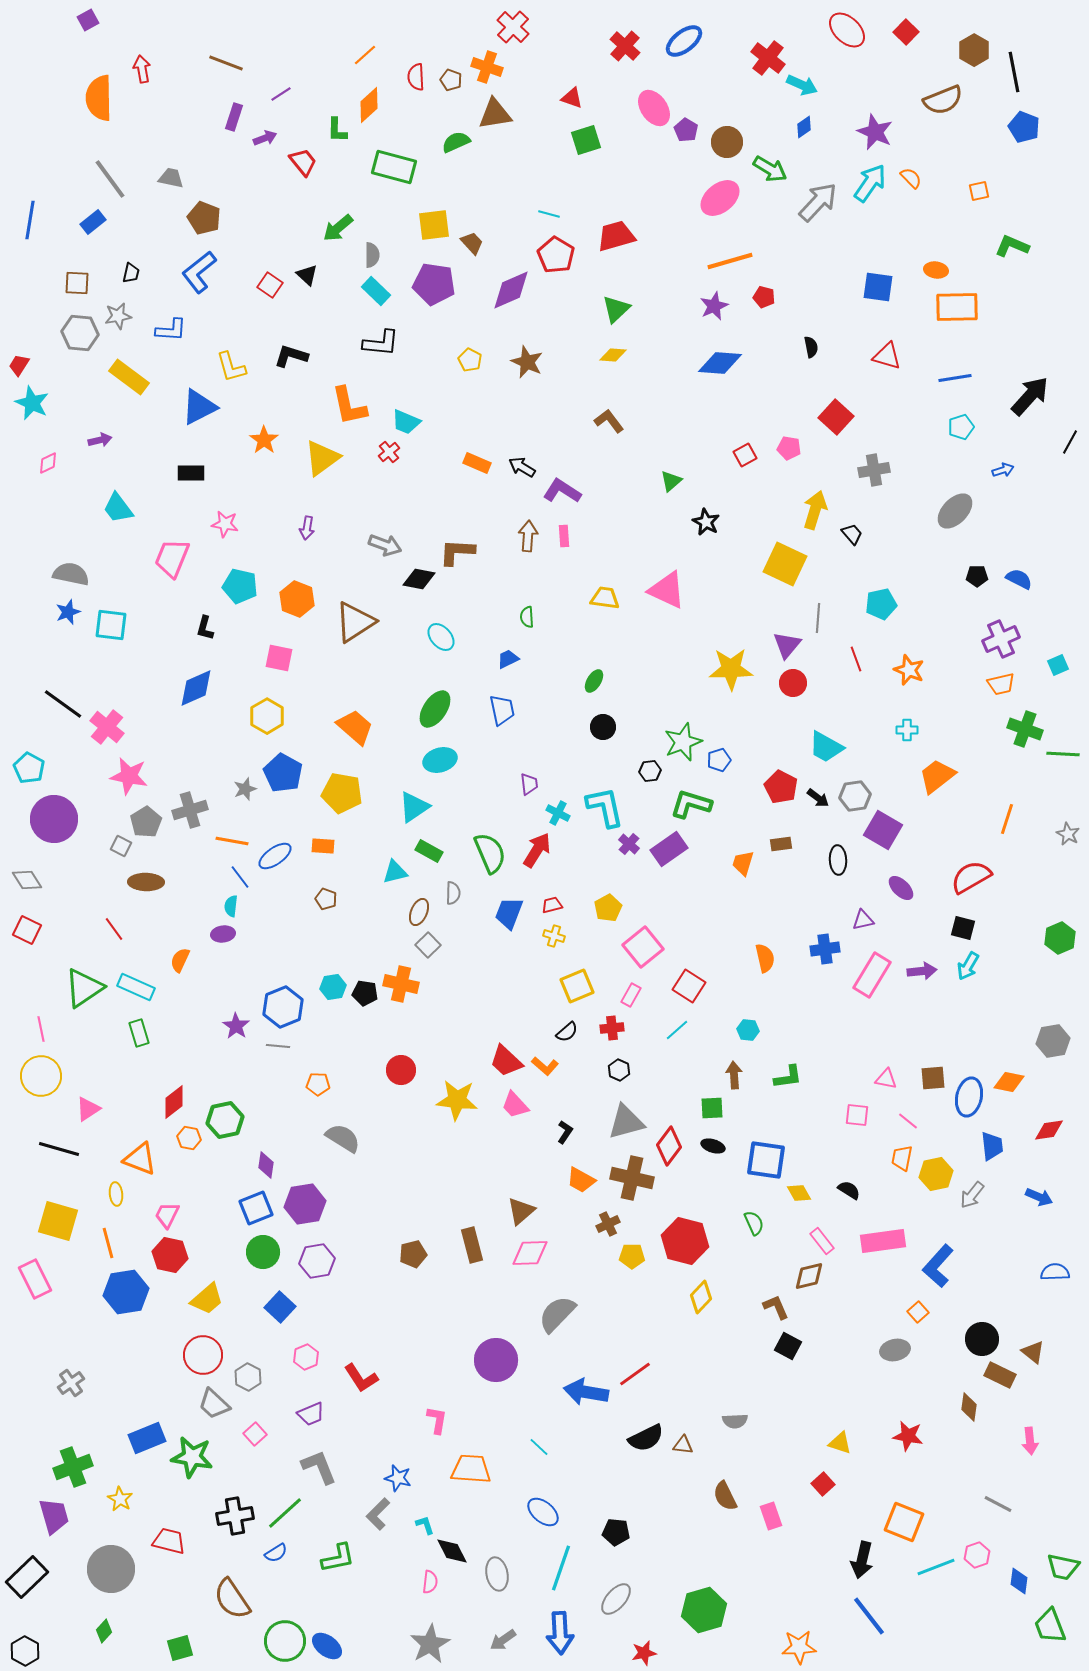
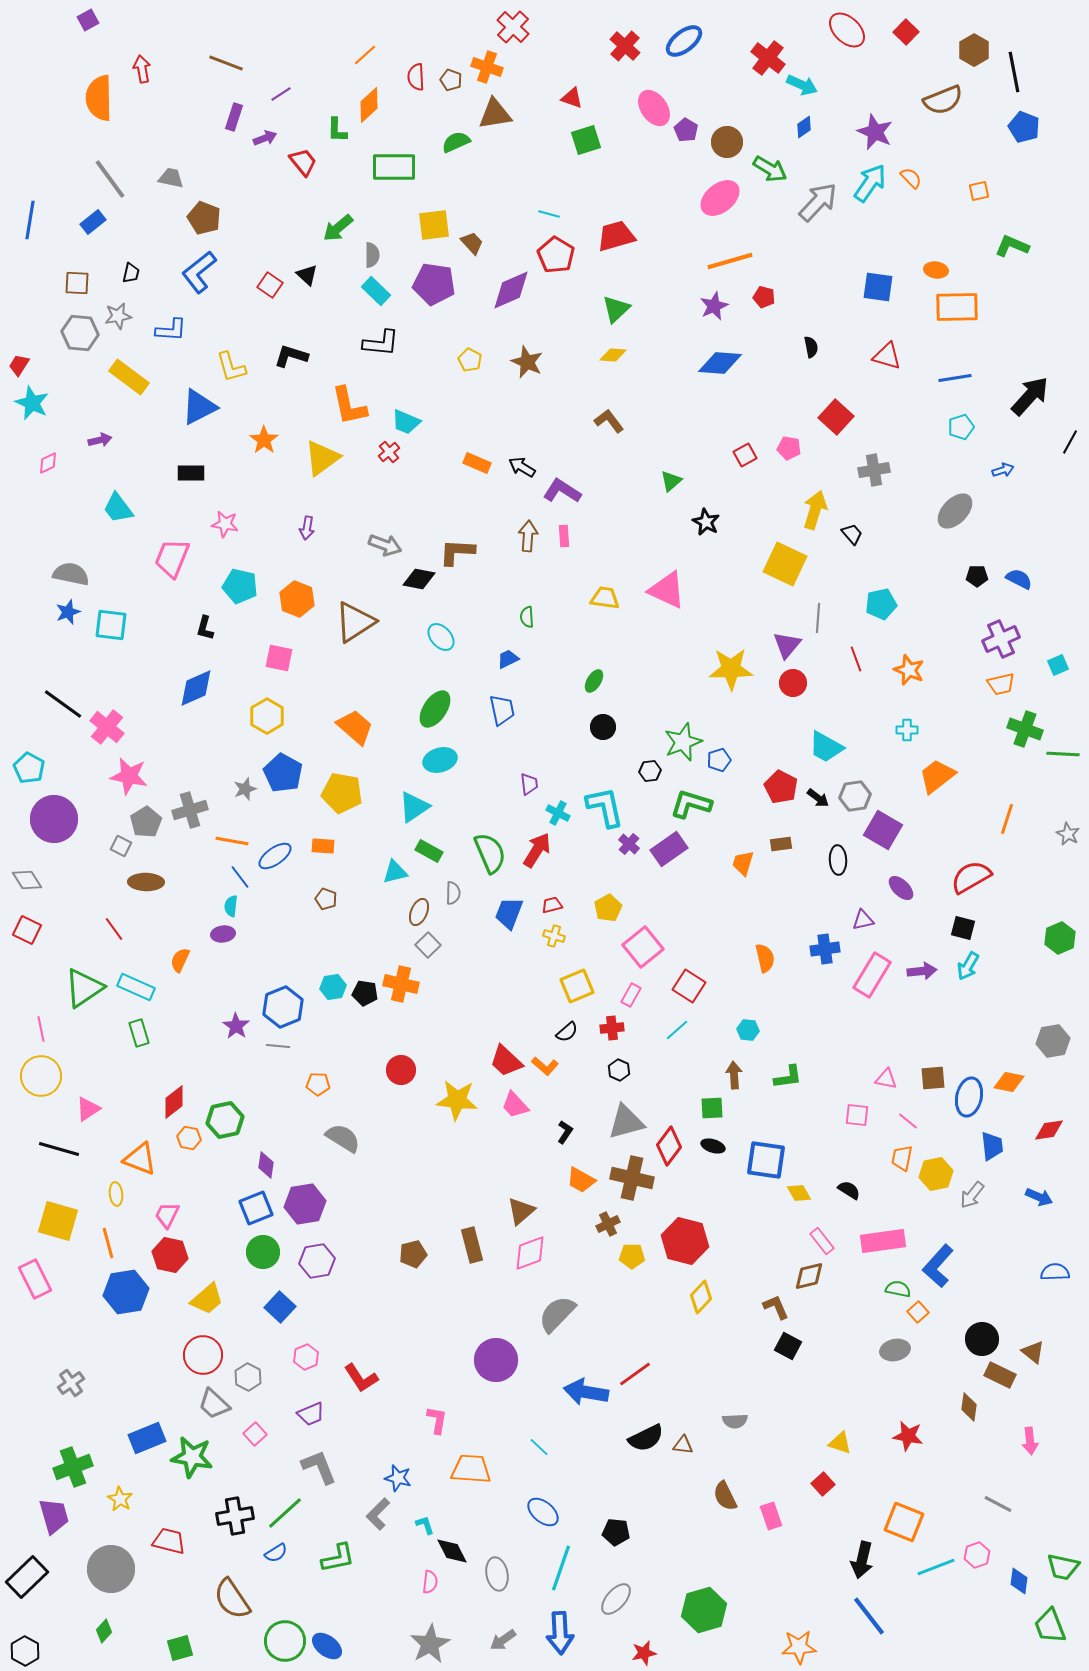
green rectangle at (394, 167): rotated 15 degrees counterclockwise
green semicircle at (754, 1223): moved 144 px right, 66 px down; rotated 55 degrees counterclockwise
pink diamond at (530, 1253): rotated 18 degrees counterclockwise
